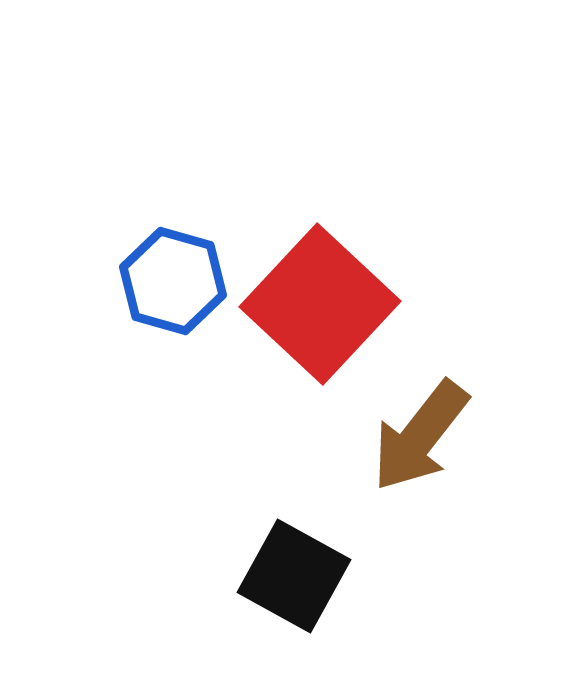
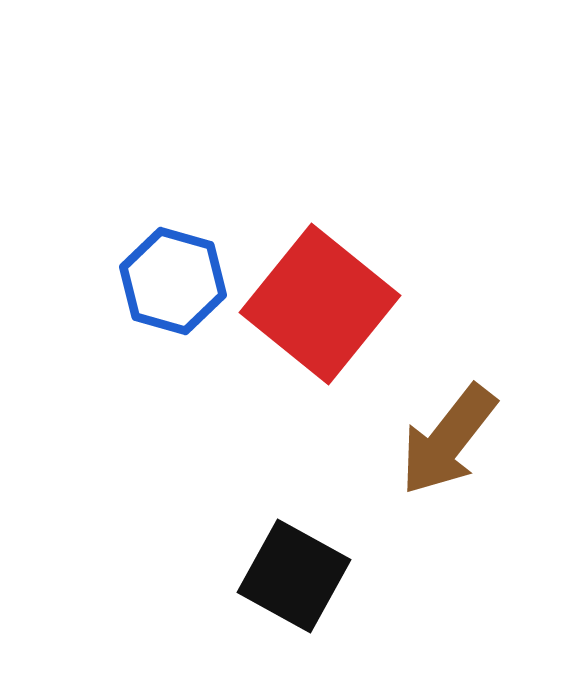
red square: rotated 4 degrees counterclockwise
brown arrow: moved 28 px right, 4 px down
